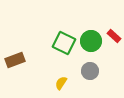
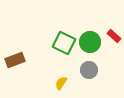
green circle: moved 1 px left, 1 px down
gray circle: moved 1 px left, 1 px up
